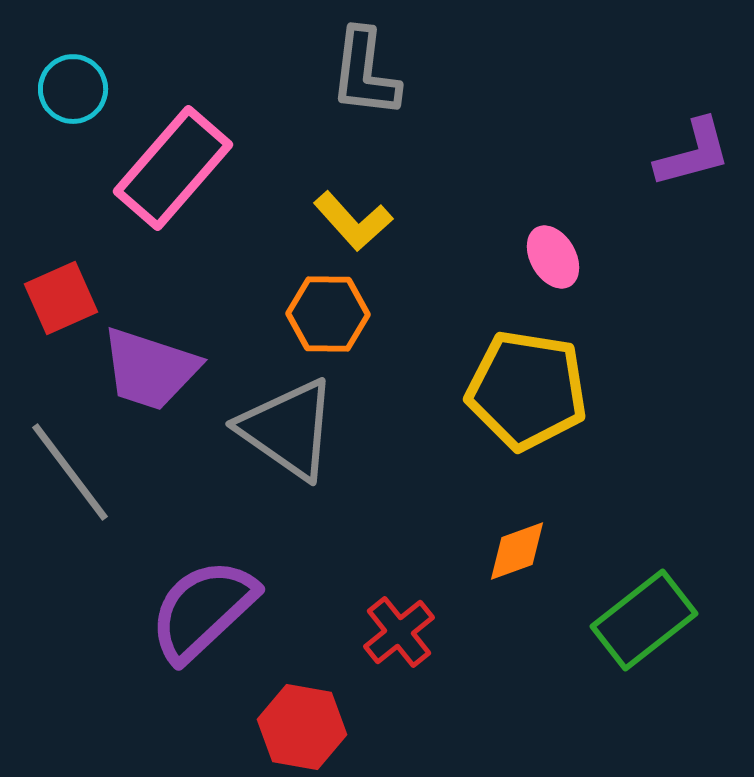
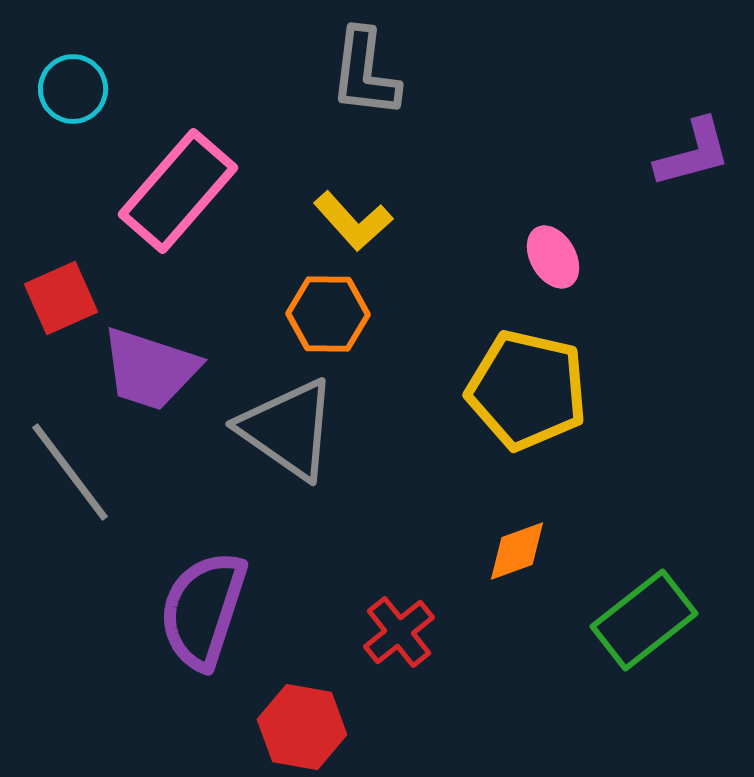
pink rectangle: moved 5 px right, 23 px down
yellow pentagon: rotated 4 degrees clockwise
purple semicircle: rotated 29 degrees counterclockwise
